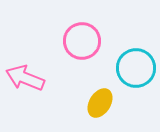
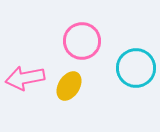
pink arrow: rotated 33 degrees counterclockwise
yellow ellipse: moved 31 px left, 17 px up
